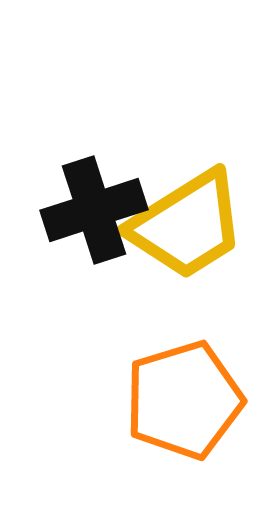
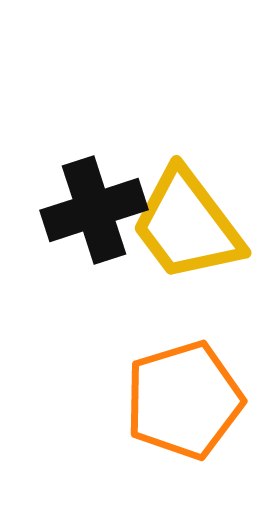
yellow trapezoid: rotated 85 degrees clockwise
